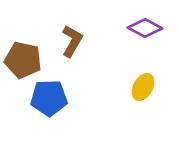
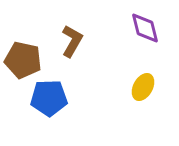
purple diamond: rotated 48 degrees clockwise
